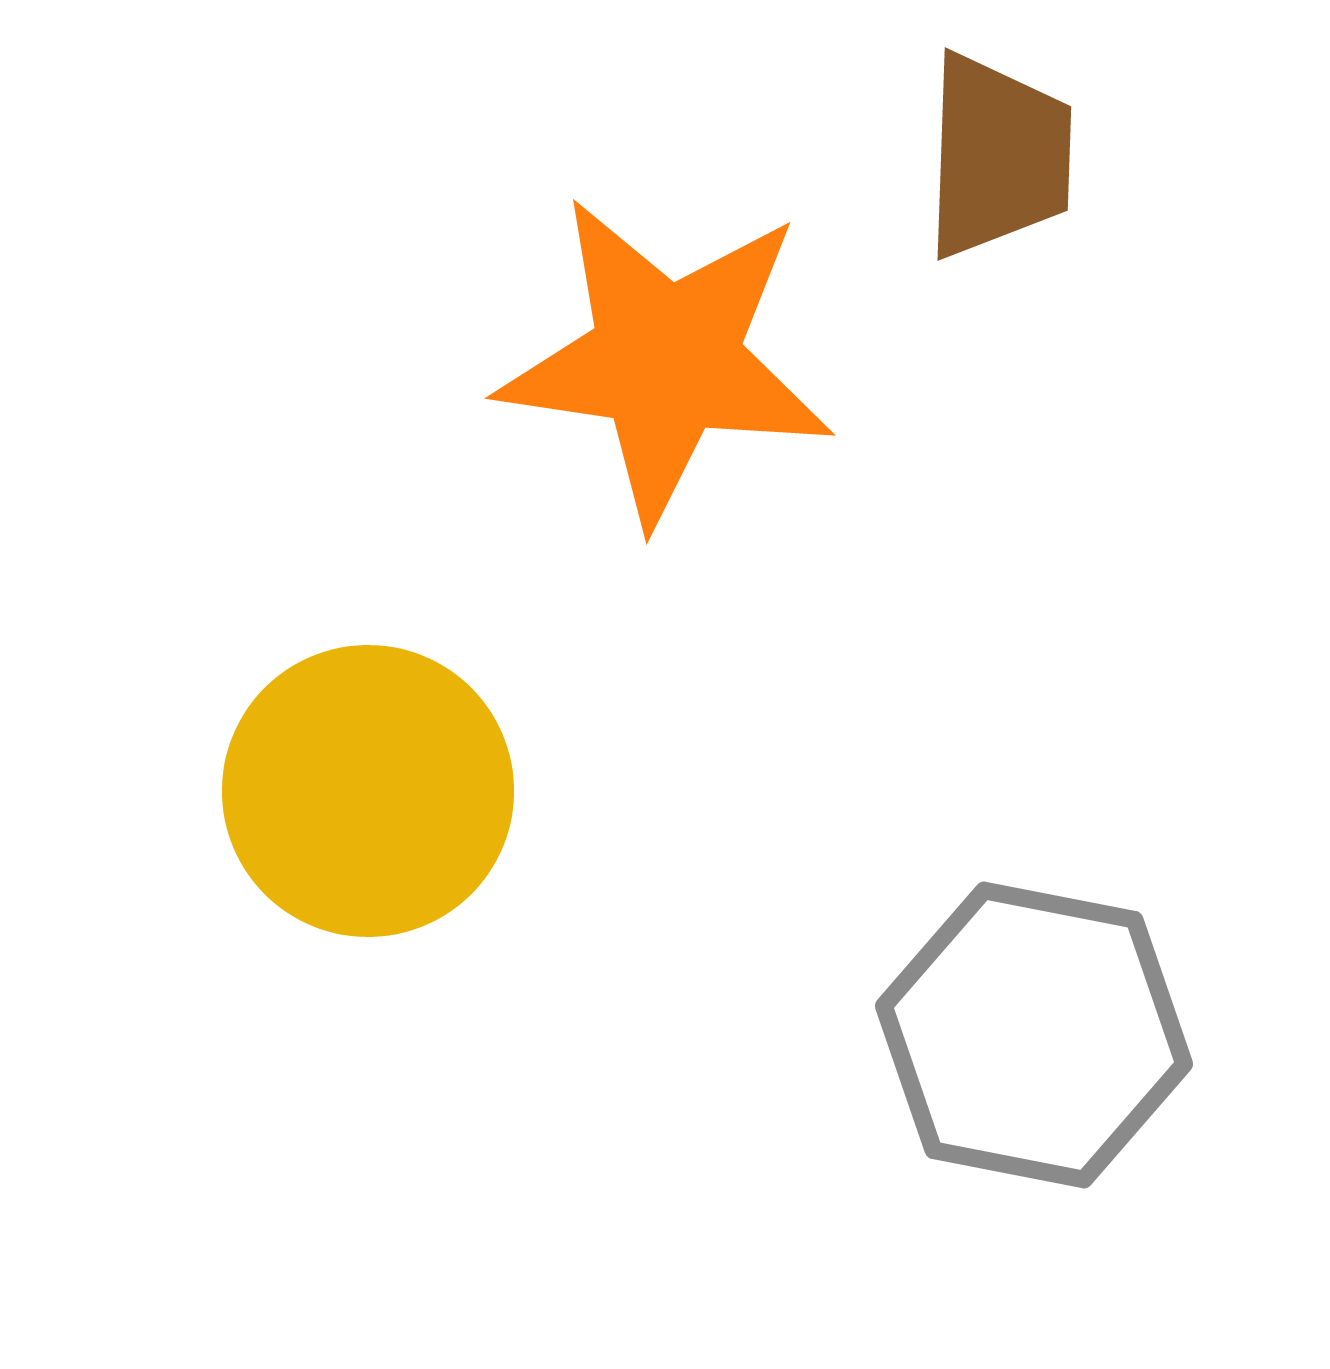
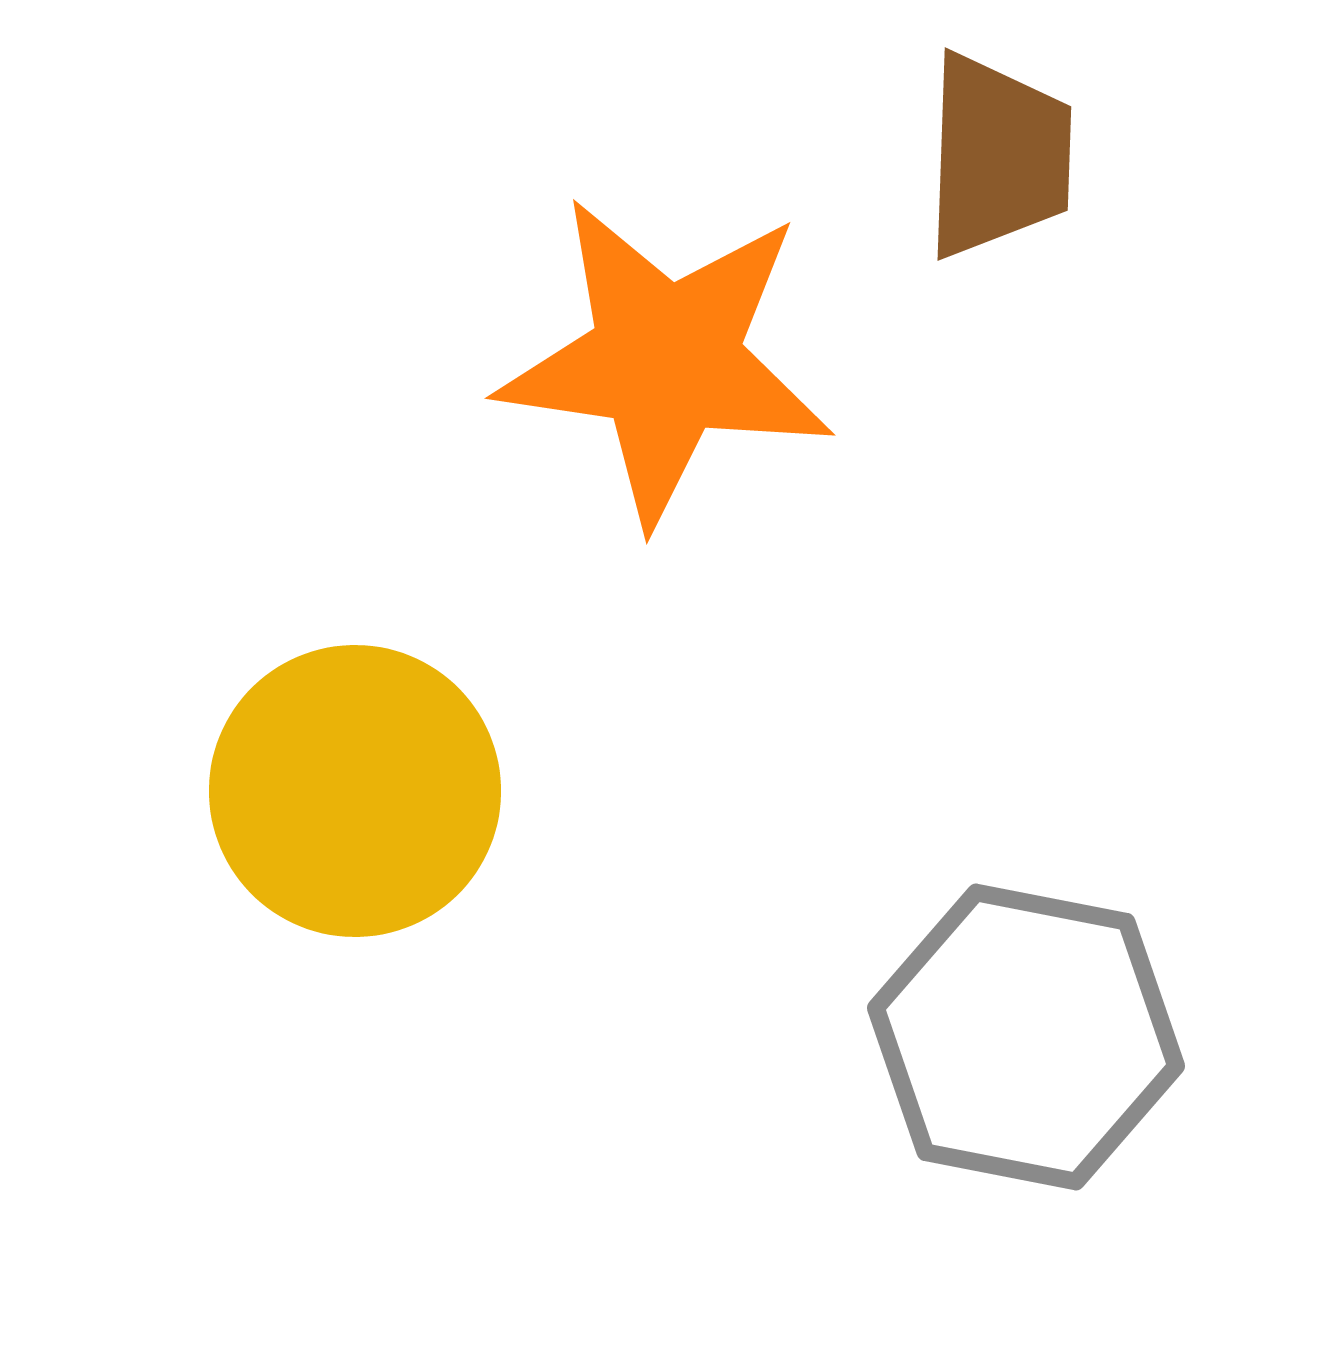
yellow circle: moved 13 px left
gray hexagon: moved 8 px left, 2 px down
